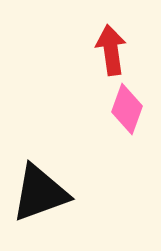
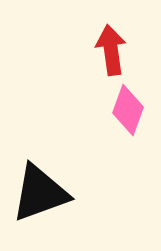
pink diamond: moved 1 px right, 1 px down
